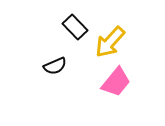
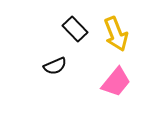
black rectangle: moved 2 px down
yellow arrow: moved 6 px right, 8 px up; rotated 64 degrees counterclockwise
